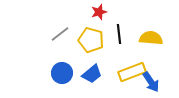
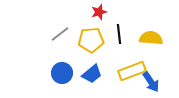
yellow pentagon: rotated 20 degrees counterclockwise
yellow rectangle: moved 1 px up
